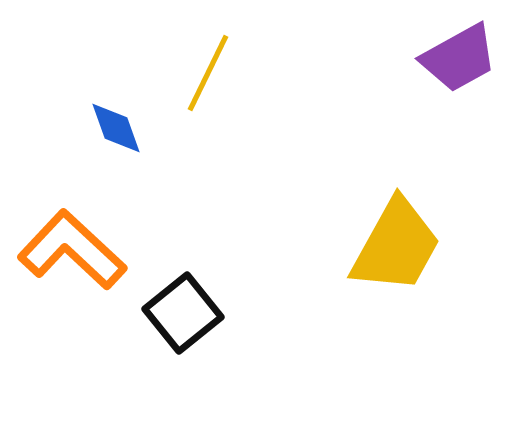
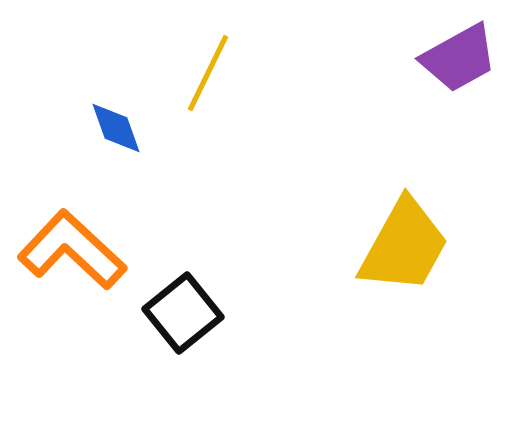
yellow trapezoid: moved 8 px right
